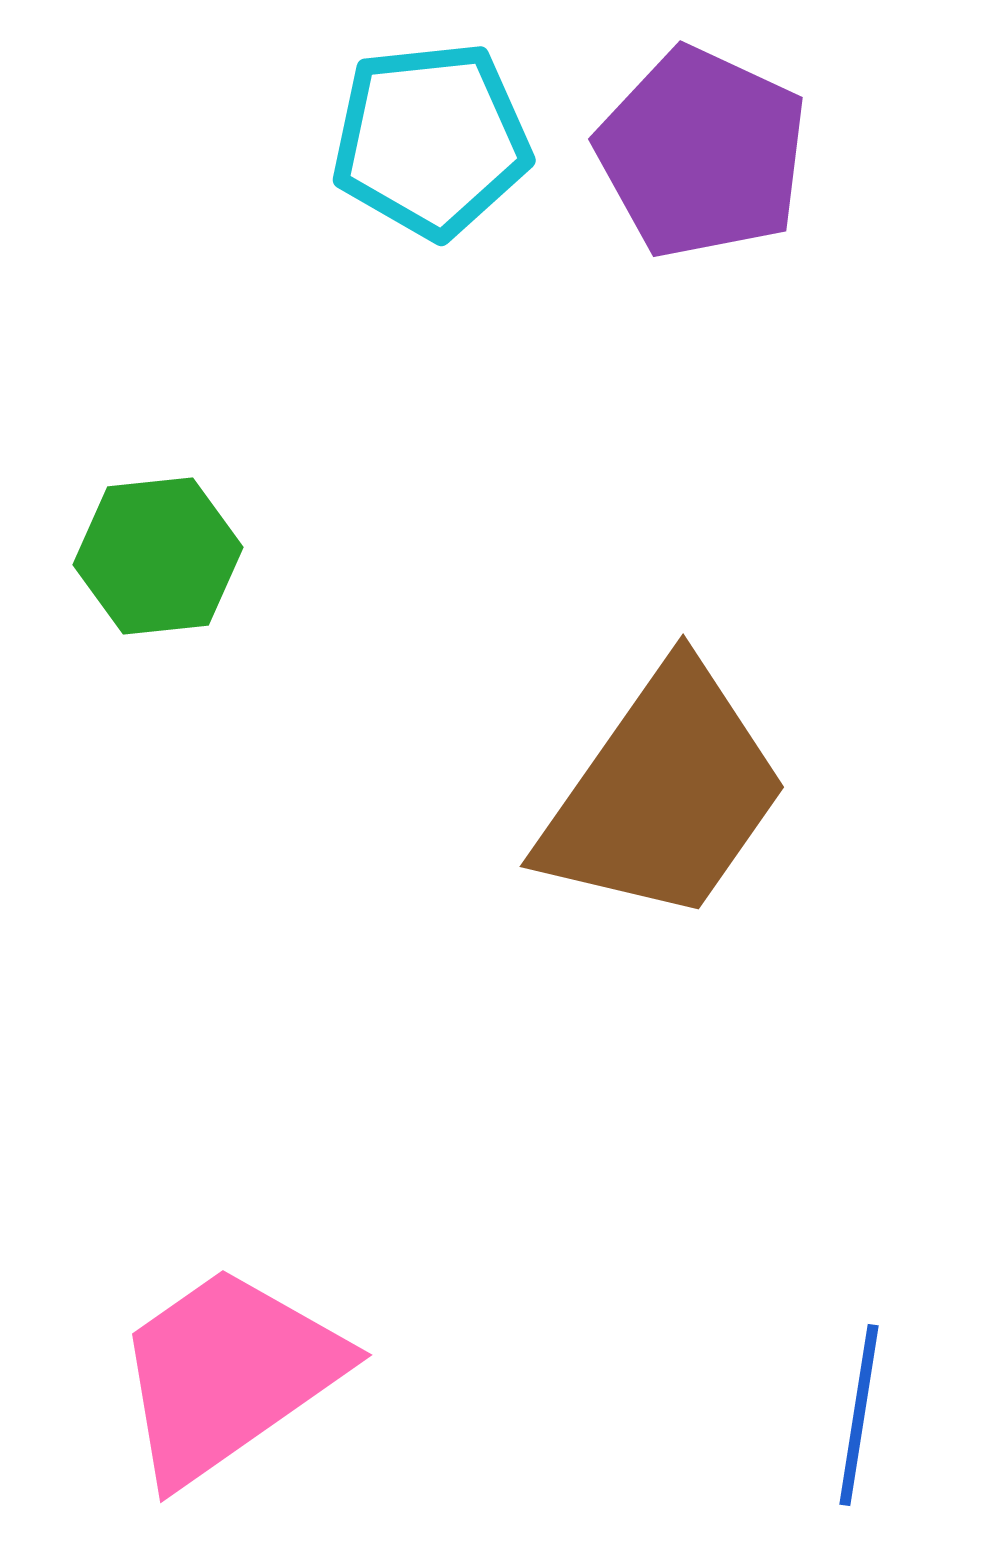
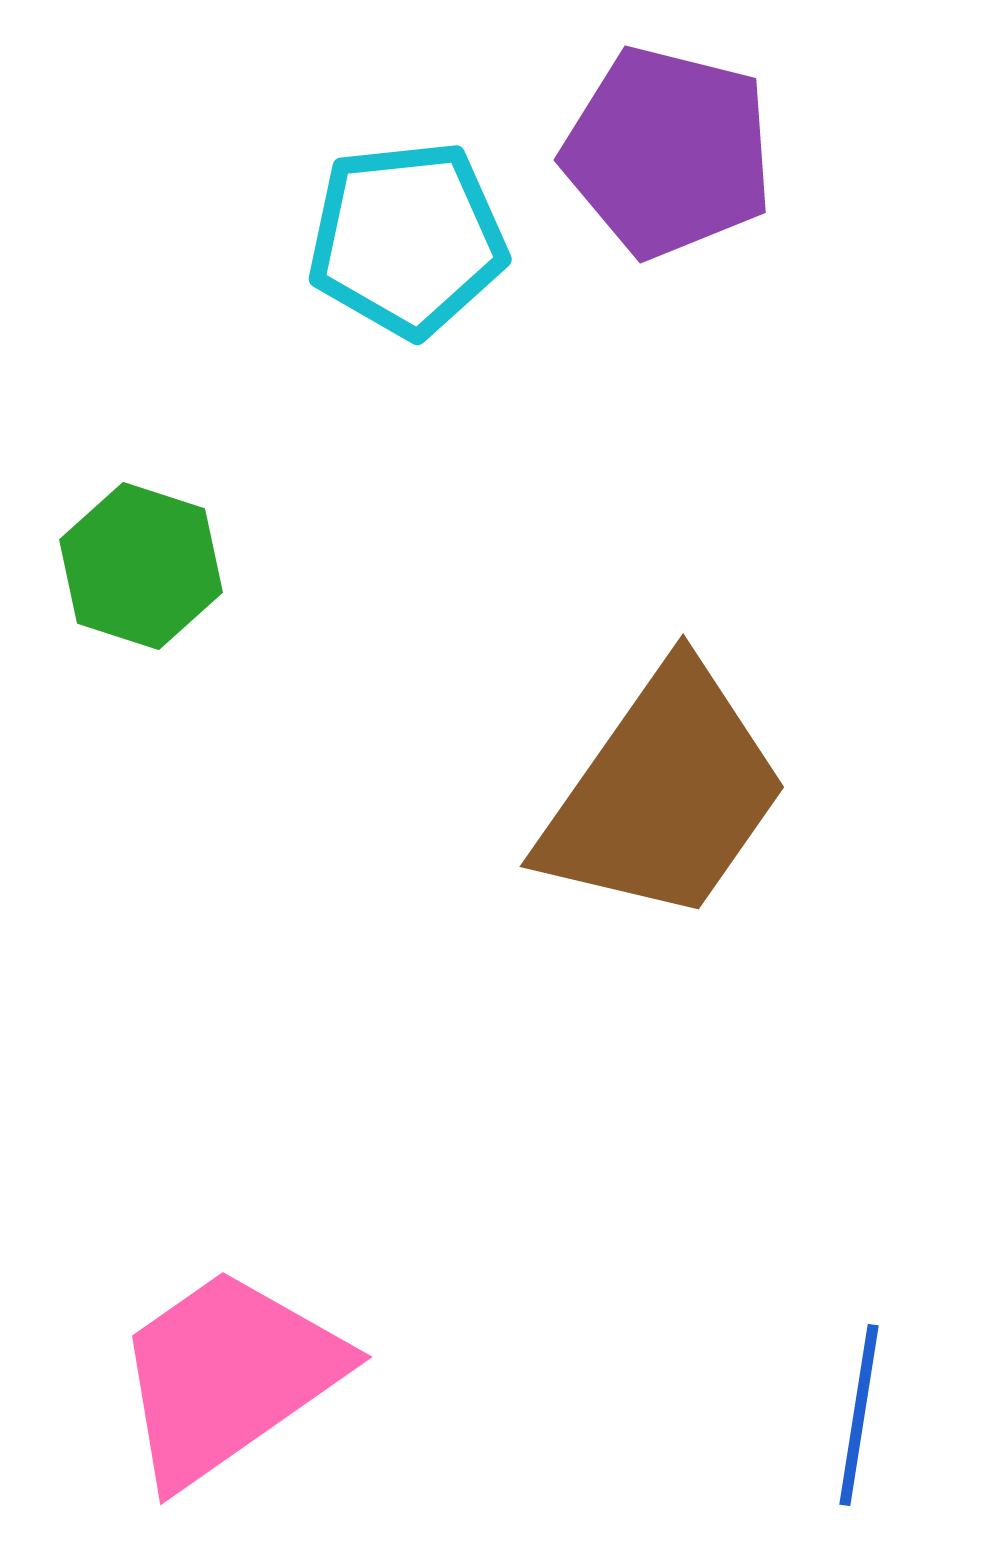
cyan pentagon: moved 24 px left, 99 px down
purple pentagon: moved 34 px left, 1 px up; rotated 11 degrees counterclockwise
green hexagon: moved 17 px left, 10 px down; rotated 24 degrees clockwise
pink trapezoid: moved 2 px down
